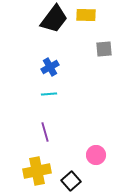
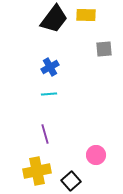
purple line: moved 2 px down
